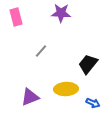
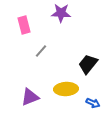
pink rectangle: moved 8 px right, 8 px down
